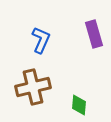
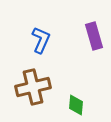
purple rectangle: moved 2 px down
green diamond: moved 3 px left
